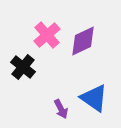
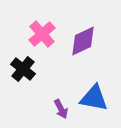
pink cross: moved 5 px left, 1 px up
black cross: moved 2 px down
blue triangle: rotated 24 degrees counterclockwise
